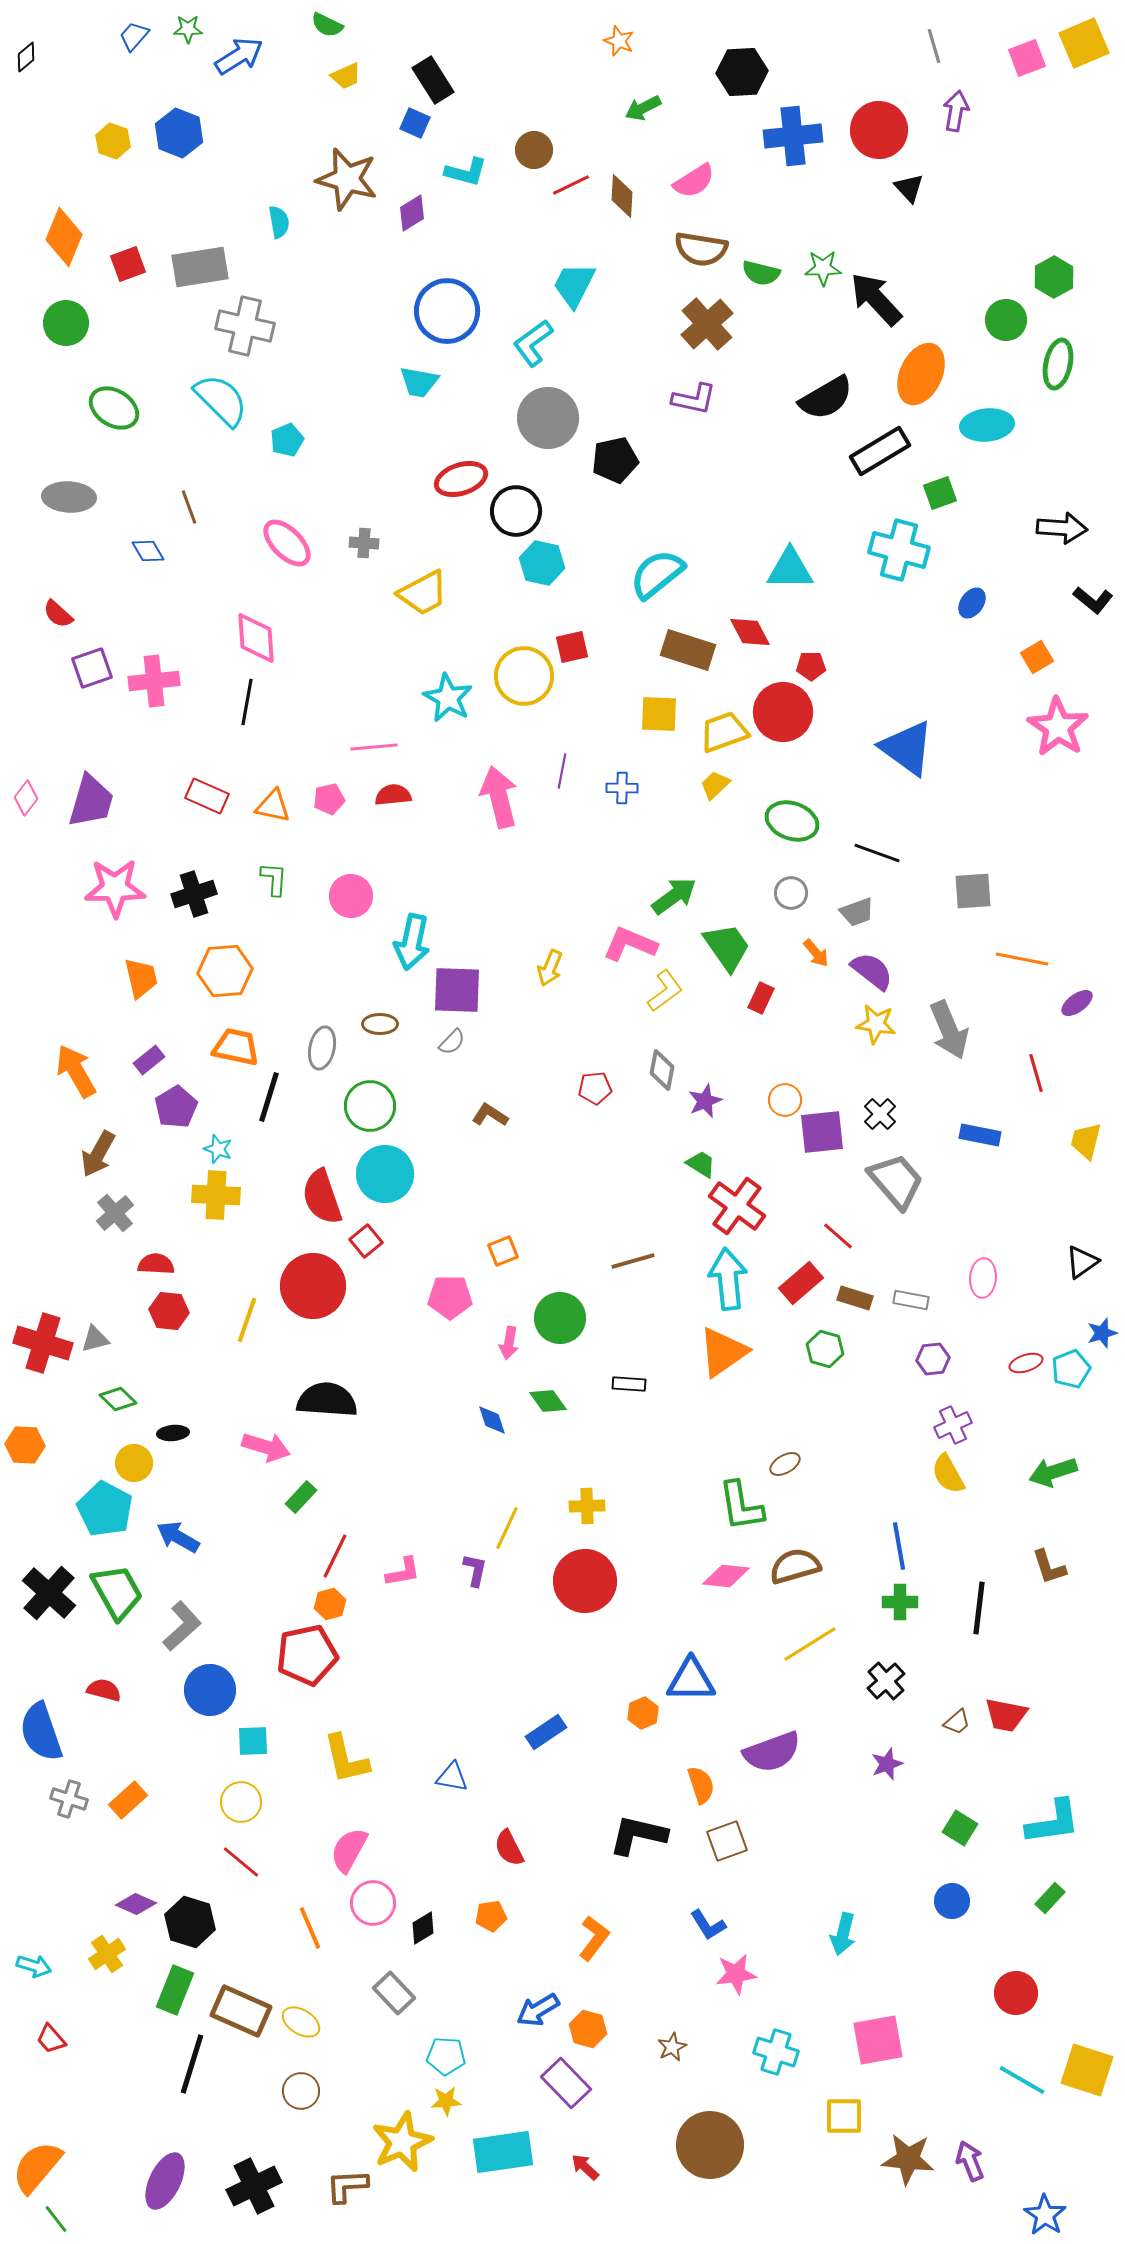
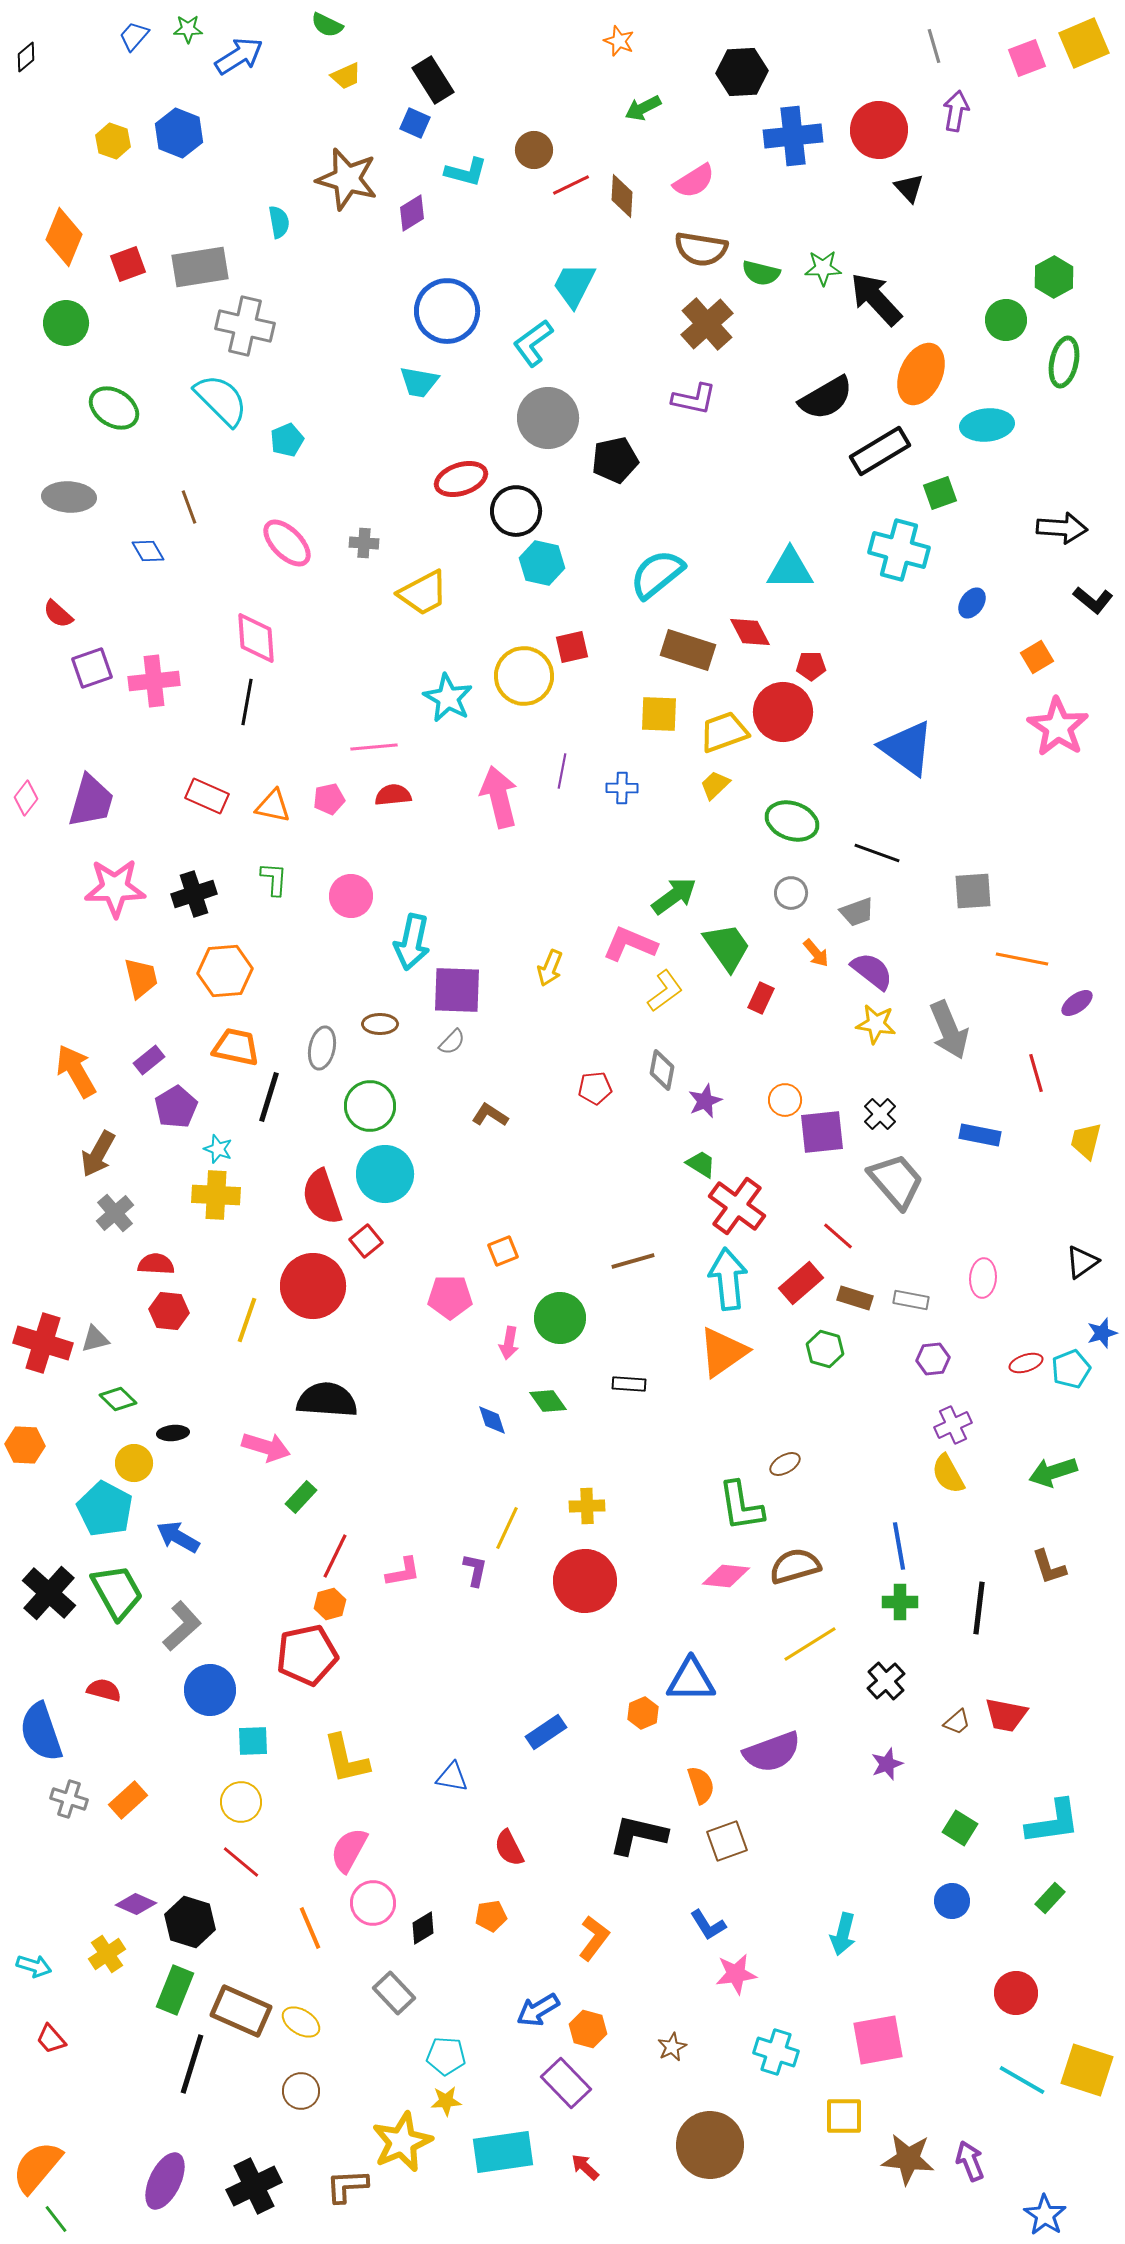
green ellipse at (1058, 364): moved 6 px right, 2 px up
